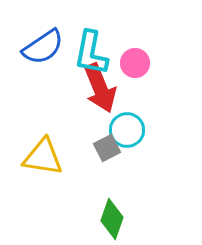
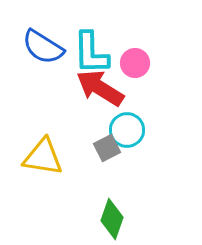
blue semicircle: rotated 66 degrees clockwise
cyan L-shape: rotated 12 degrees counterclockwise
red arrow: rotated 144 degrees clockwise
